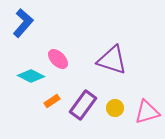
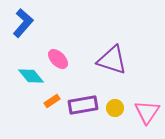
cyan diamond: rotated 24 degrees clockwise
purple rectangle: rotated 44 degrees clockwise
pink triangle: rotated 40 degrees counterclockwise
